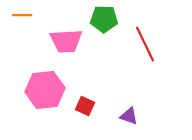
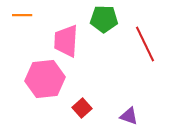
pink trapezoid: rotated 96 degrees clockwise
pink hexagon: moved 11 px up
red square: moved 3 px left, 2 px down; rotated 24 degrees clockwise
